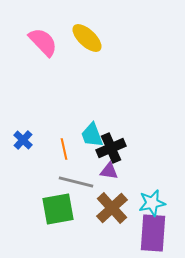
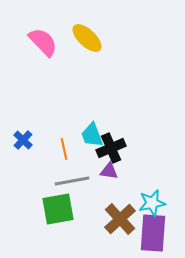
gray line: moved 4 px left, 1 px up; rotated 24 degrees counterclockwise
brown cross: moved 8 px right, 11 px down
